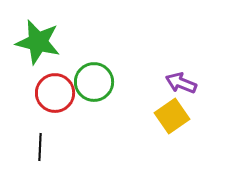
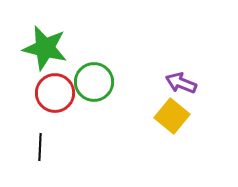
green star: moved 7 px right, 6 px down
yellow square: rotated 16 degrees counterclockwise
